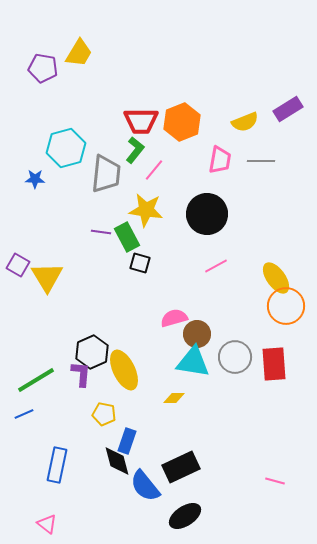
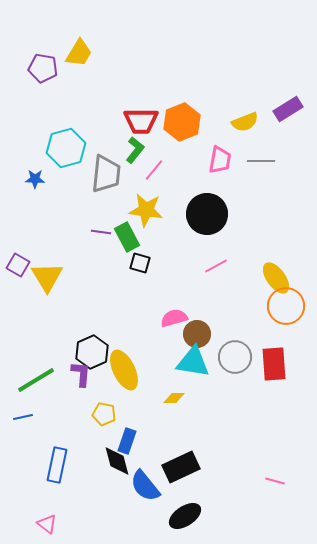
blue line at (24, 414): moved 1 px left, 3 px down; rotated 12 degrees clockwise
